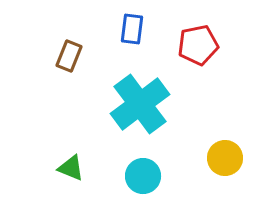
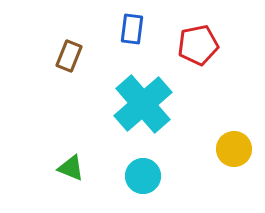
cyan cross: moved 3 px right; rotated 4 degrees counterclockwise
yellow circle: moved 9 px right, 9 px up
